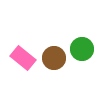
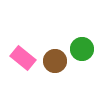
brown circle: moved 1 px right, 3 px down
